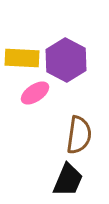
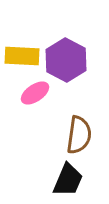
yellow rectangle: moved 2 px up
